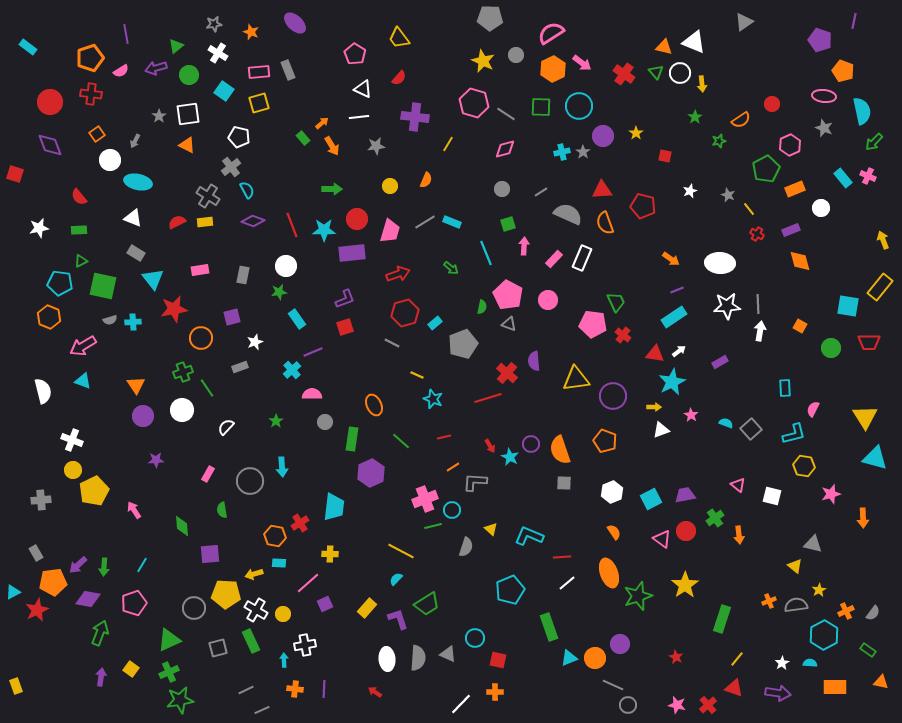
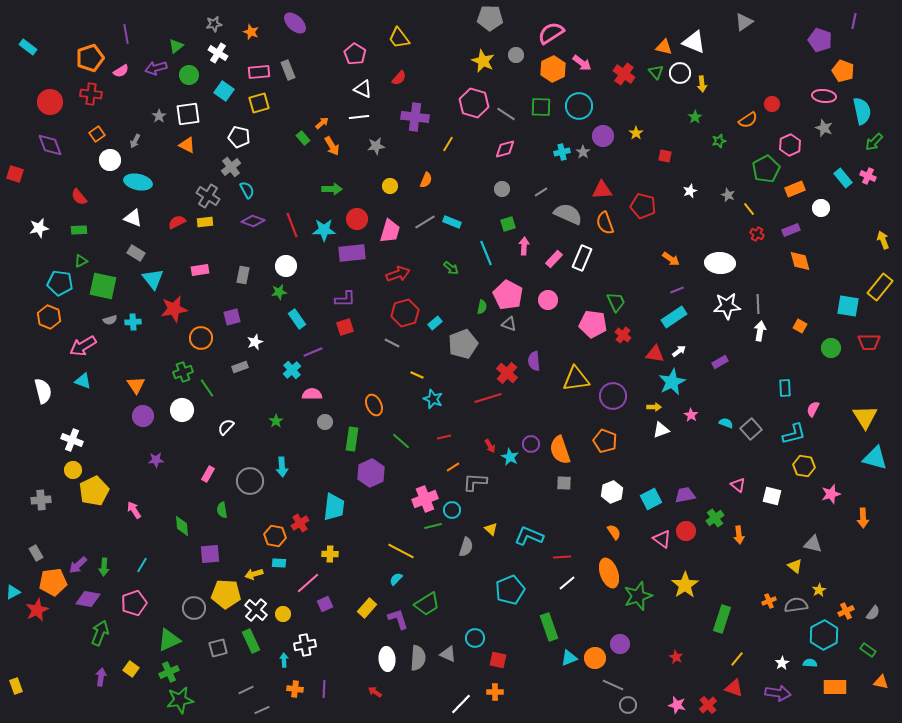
orange semicircle at (741, 120): moved 7 px right
purple L-shape at (345, 299): rotated 20 degrees clockwise
white cross at (256, 610): rotated 10 degrees clockwise
